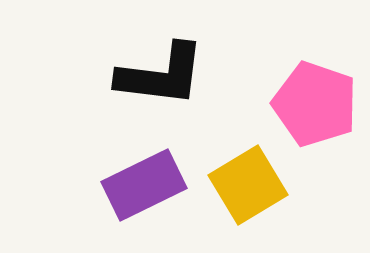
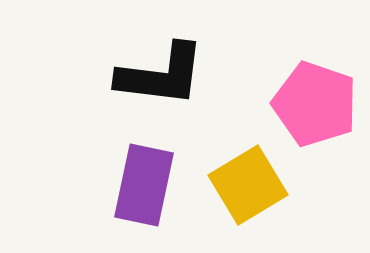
purple rectangle: rotated 52 degrees counterclockwise
